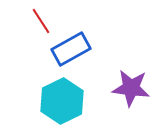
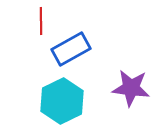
red line: rotated 32 degrees clockwise
